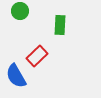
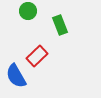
green circle: moved 8 px right
green rectangle: rotated 24 degrees counterclockwise
